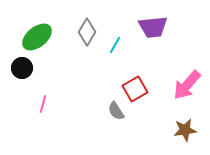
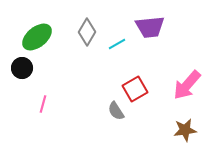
purple trapezoid: moved 3 px left
cyan line: moved 2 px right, 1 px up; rotated 30 degrees clockwise
